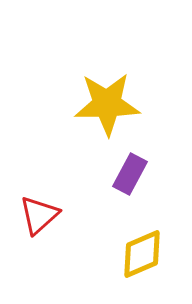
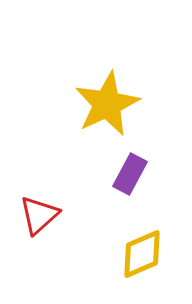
yellow star: rotated 24 degrees counterclockwise
